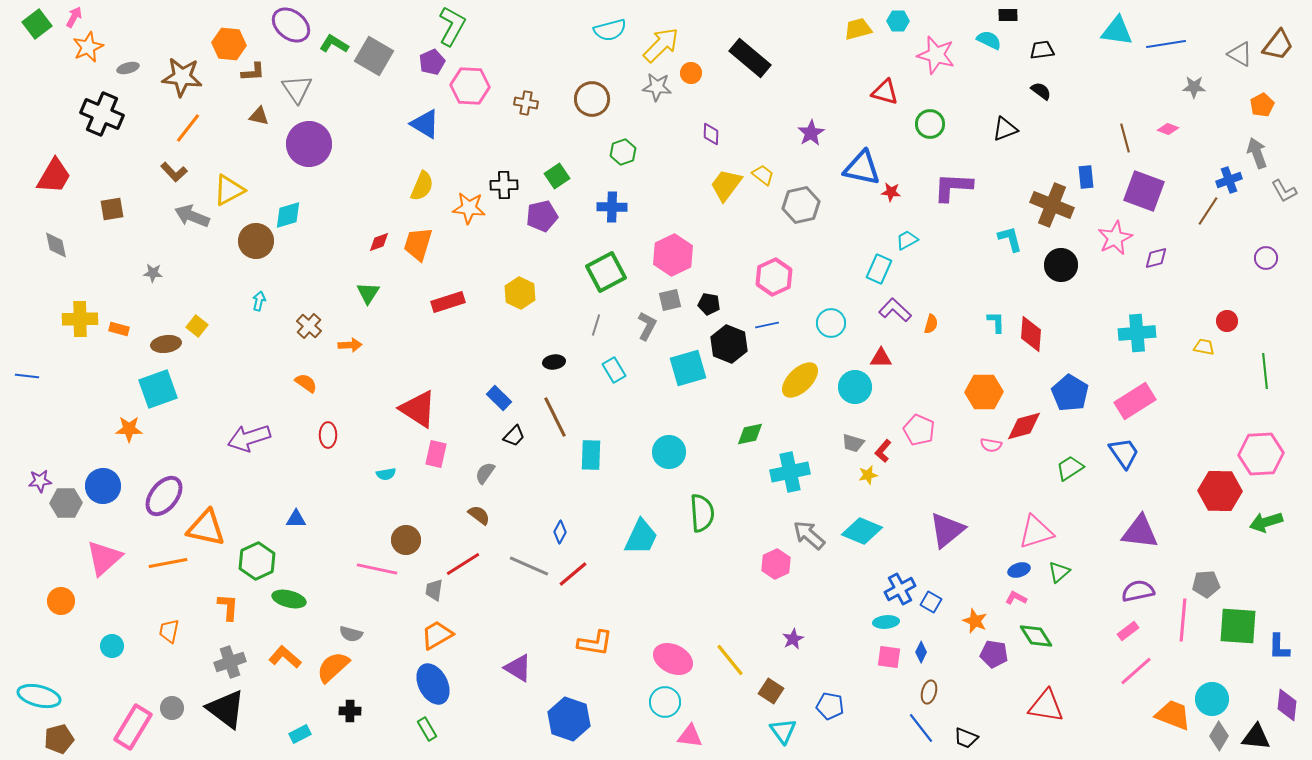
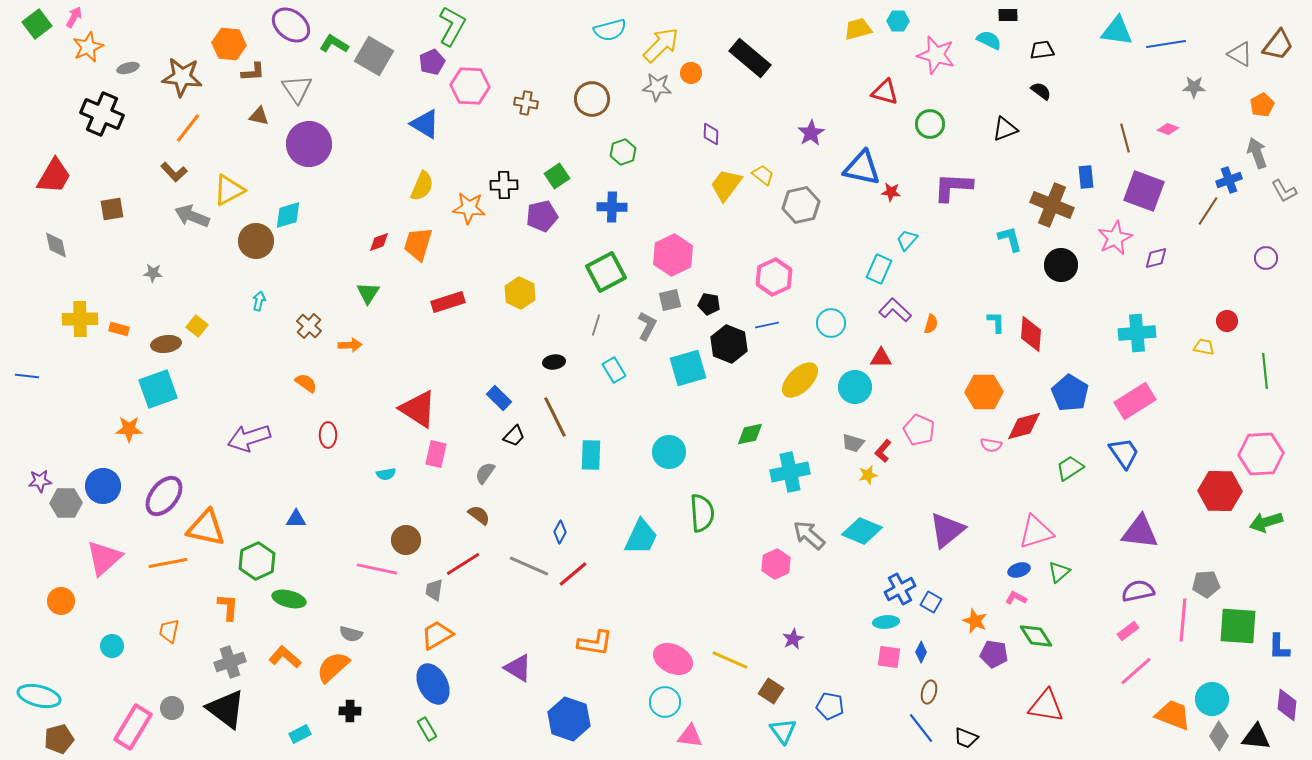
cyan trapezoid at (907, 240): rotated 20 degrees counterclockwise
yellow line at (730, 660): rotated 27 degrees counterclockwise
